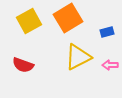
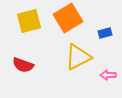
yellow square: rotated 15 degrees clockwise
blue rectangle: moved 2 px left, 1 px down
pink arrow: moved 2 px left, 10 px down
